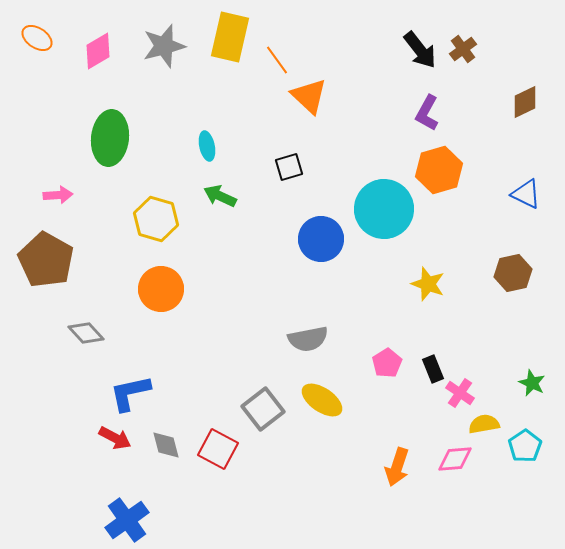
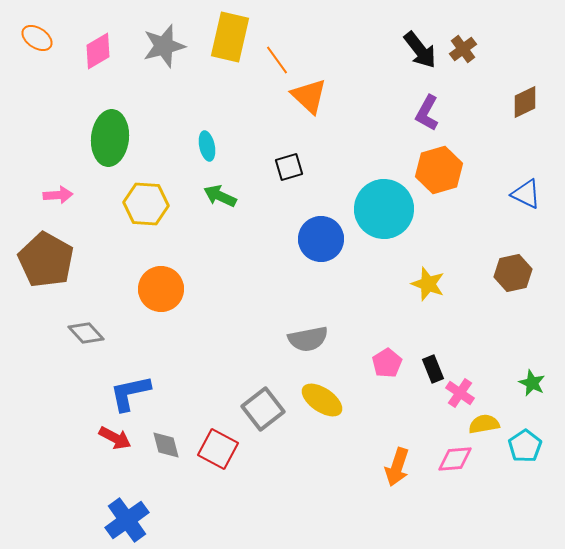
yellow hexagon at (156, 219): moved 10 px left, 15 px up; rotated 12 degrees counterclockwise
